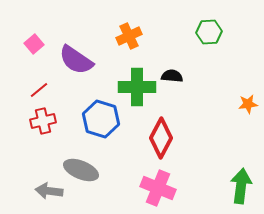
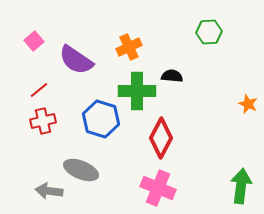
orange cross: moved 11 px down
pink square: moved 3 px up
green cross: moved 4 px down
orange star: rotated 30 degrees clockwise
